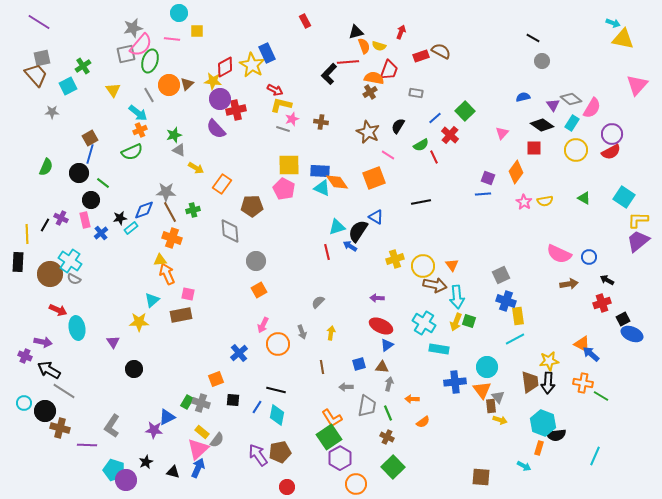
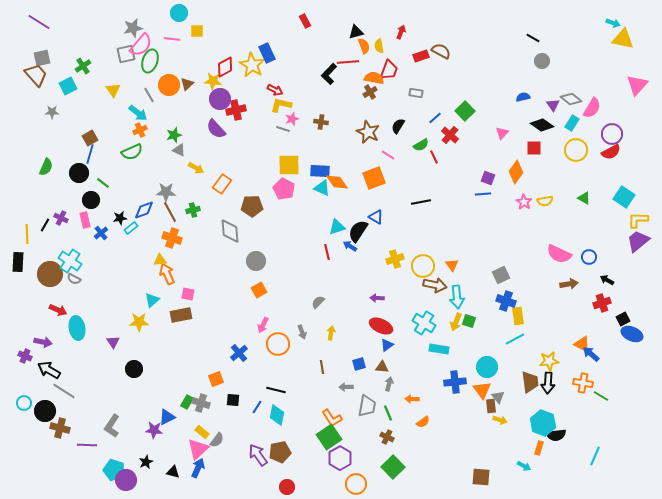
yellow semicircle at (379, 46): rotated 64 degrees clockwise
